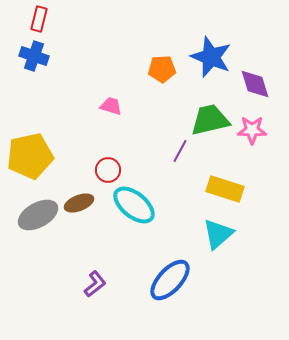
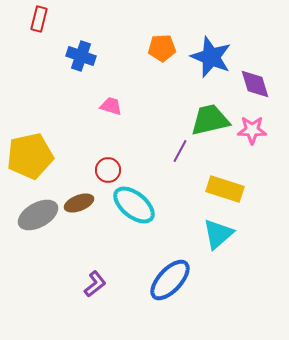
blue cross: moved 47 px right
orange pentagon: moved 21 px up
